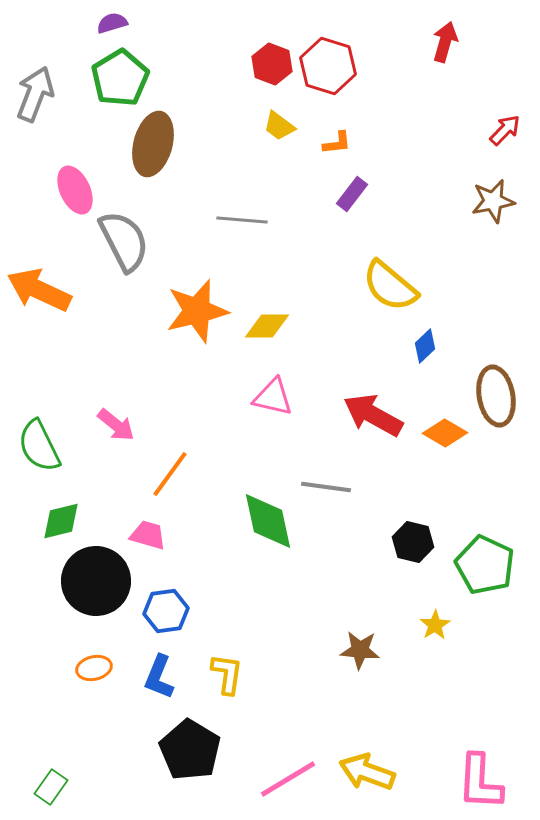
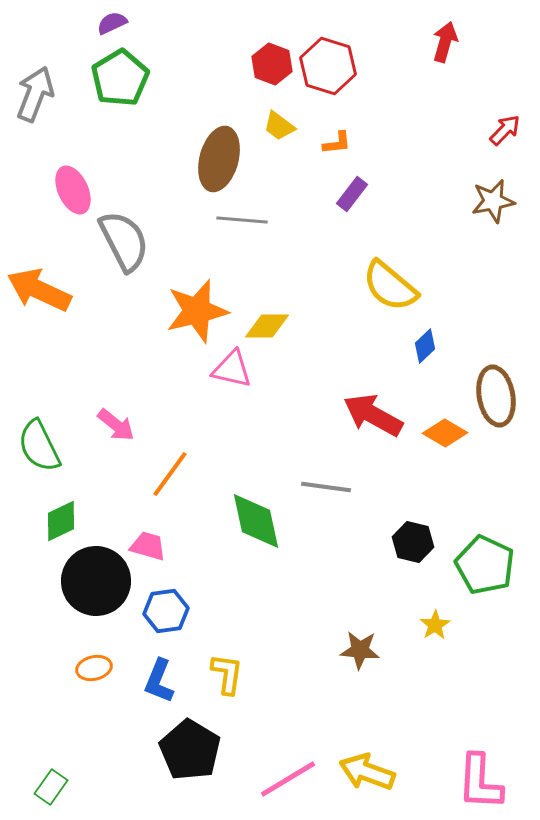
purple semicircle at (112, 23): rotated 8 degrees counterclockwise
brown ellipse at (153, 144): moved 66 px right, 15 px down
pink ellipse at (75, 190): moved 2 px left
pink triangle at (273, 397): moved 41 px left, 28 px up
green diamond at (61, 521): rotated 12 degrees counterclockwise
green diamond at (268, 521): moved 12 px left
pink trapezoid at (148, 535): moved 11 px down
blue L-shape at (159, 677): moved 4 px down
